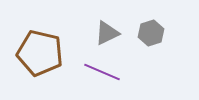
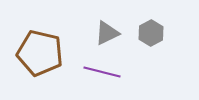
gray hexagon: rotated 10 degrees counterclockwise
purple line: rotated 9 degrees counterclockwise
